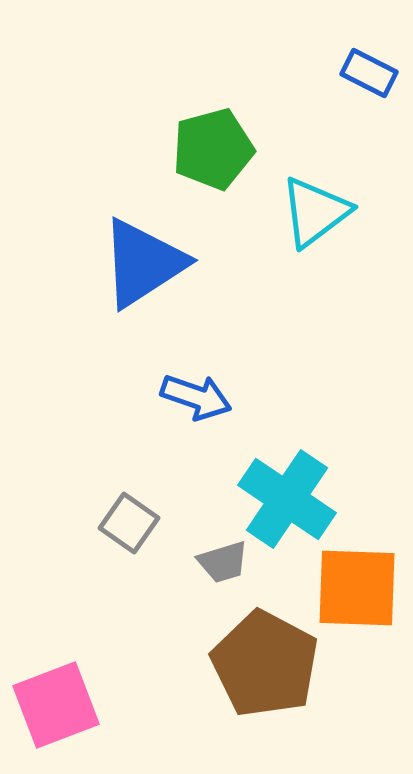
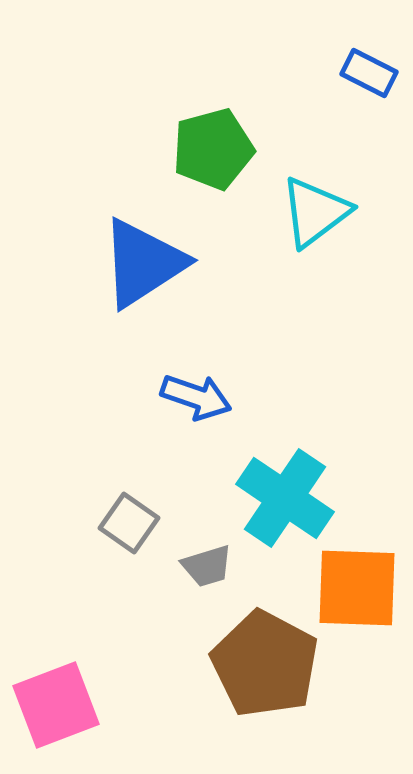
cyan cross: moved 2 px left, 1 px up
gray trapezoid: moved 16 px left, 4 px down
